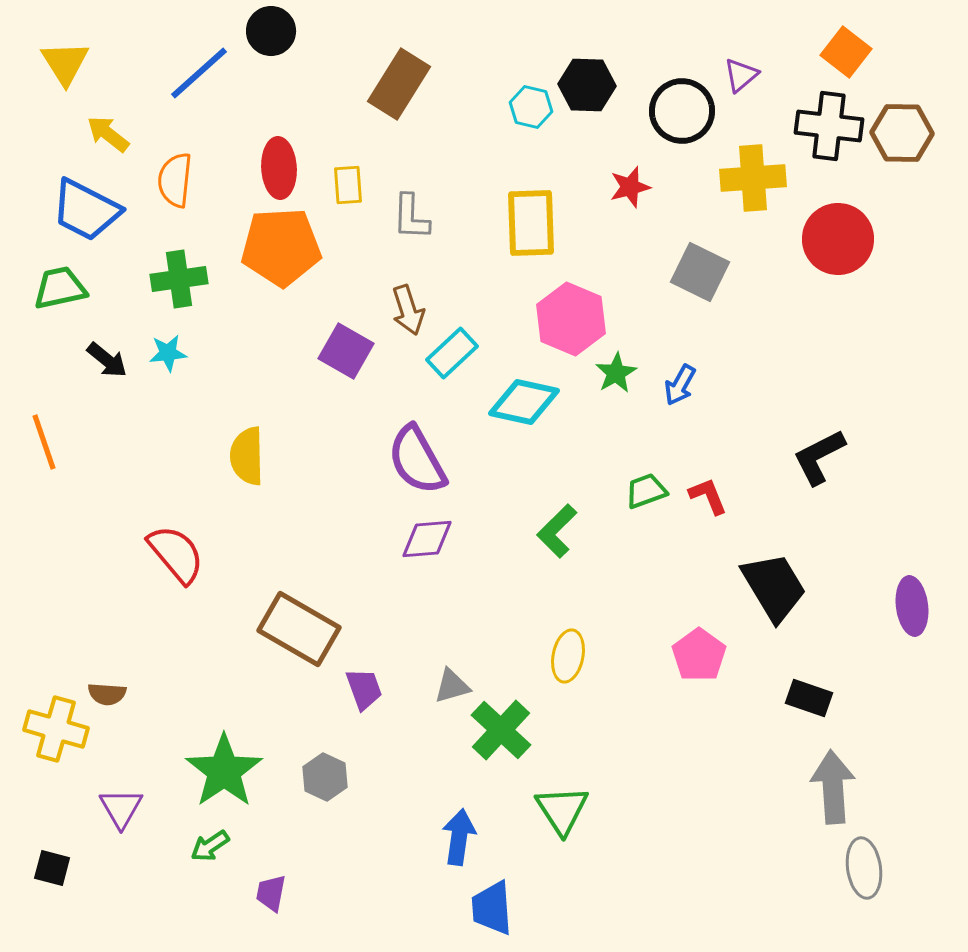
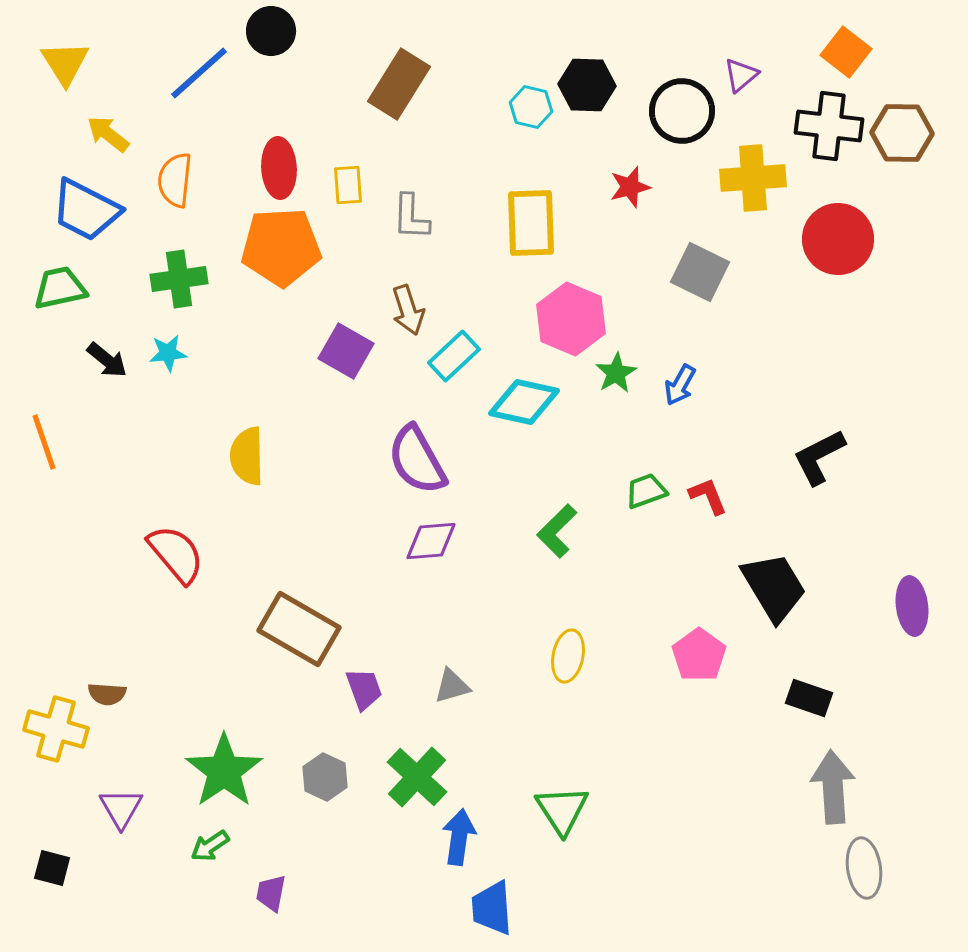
cyan rectangle at (452, 353): moved 2 px right, 3 px down
purple diamond at (427, 539): moved 4 px right, 2 px down
green cross at (501, 730): moved 84 px left, 47 px down
